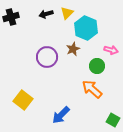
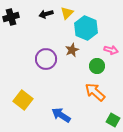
brown star: moved 1 px left, 1 px down
purple circle: moved 1 px left, 2 px down
orange arrow: moved 3 px right, 3 px down
blue arrow: rotated 78 degrees clockwise
